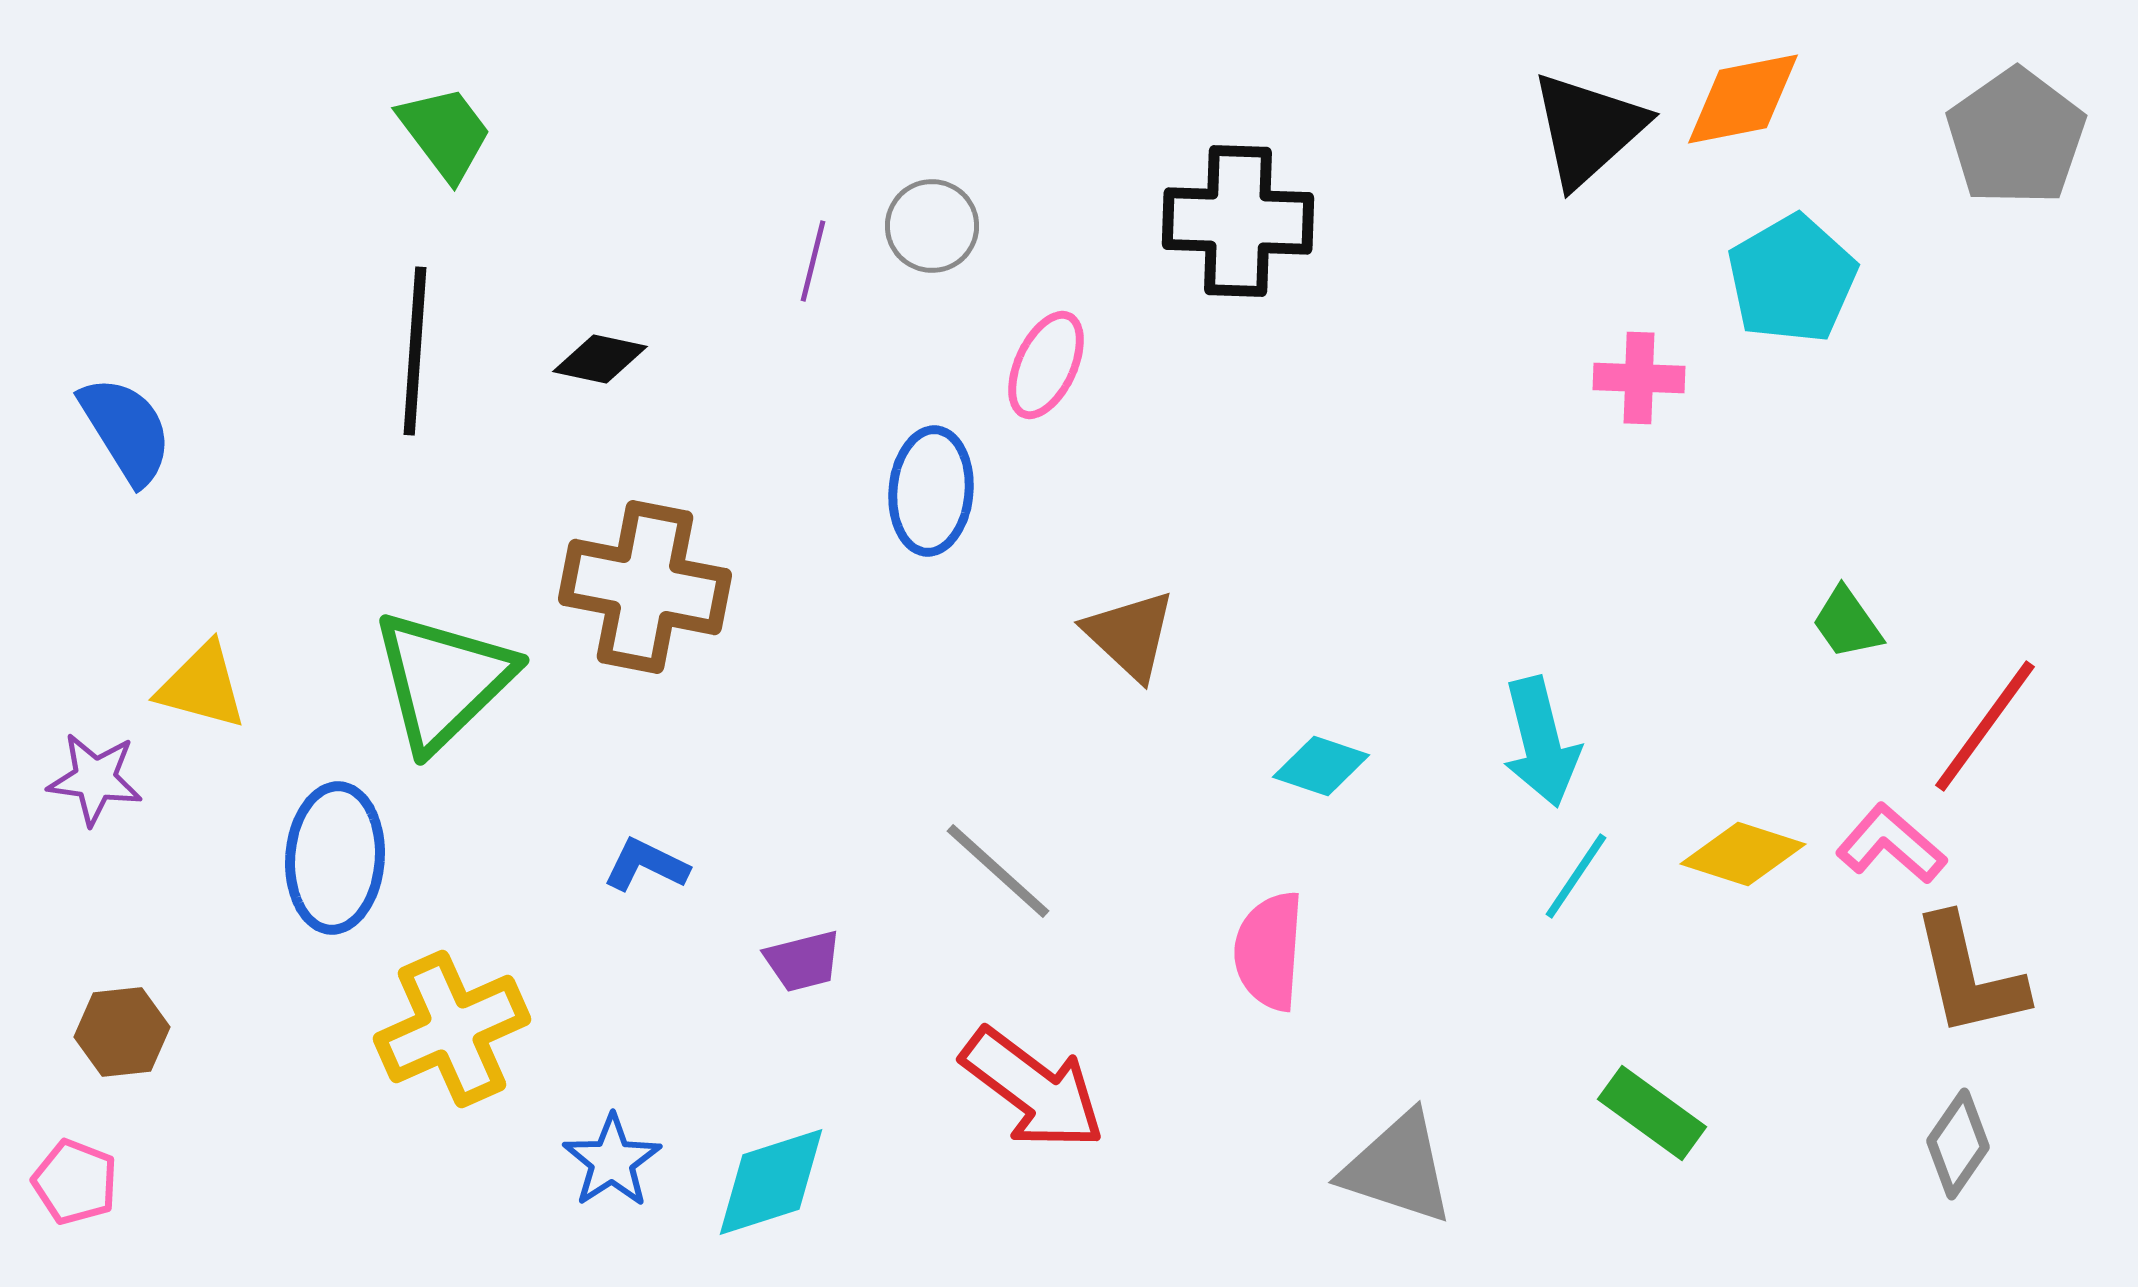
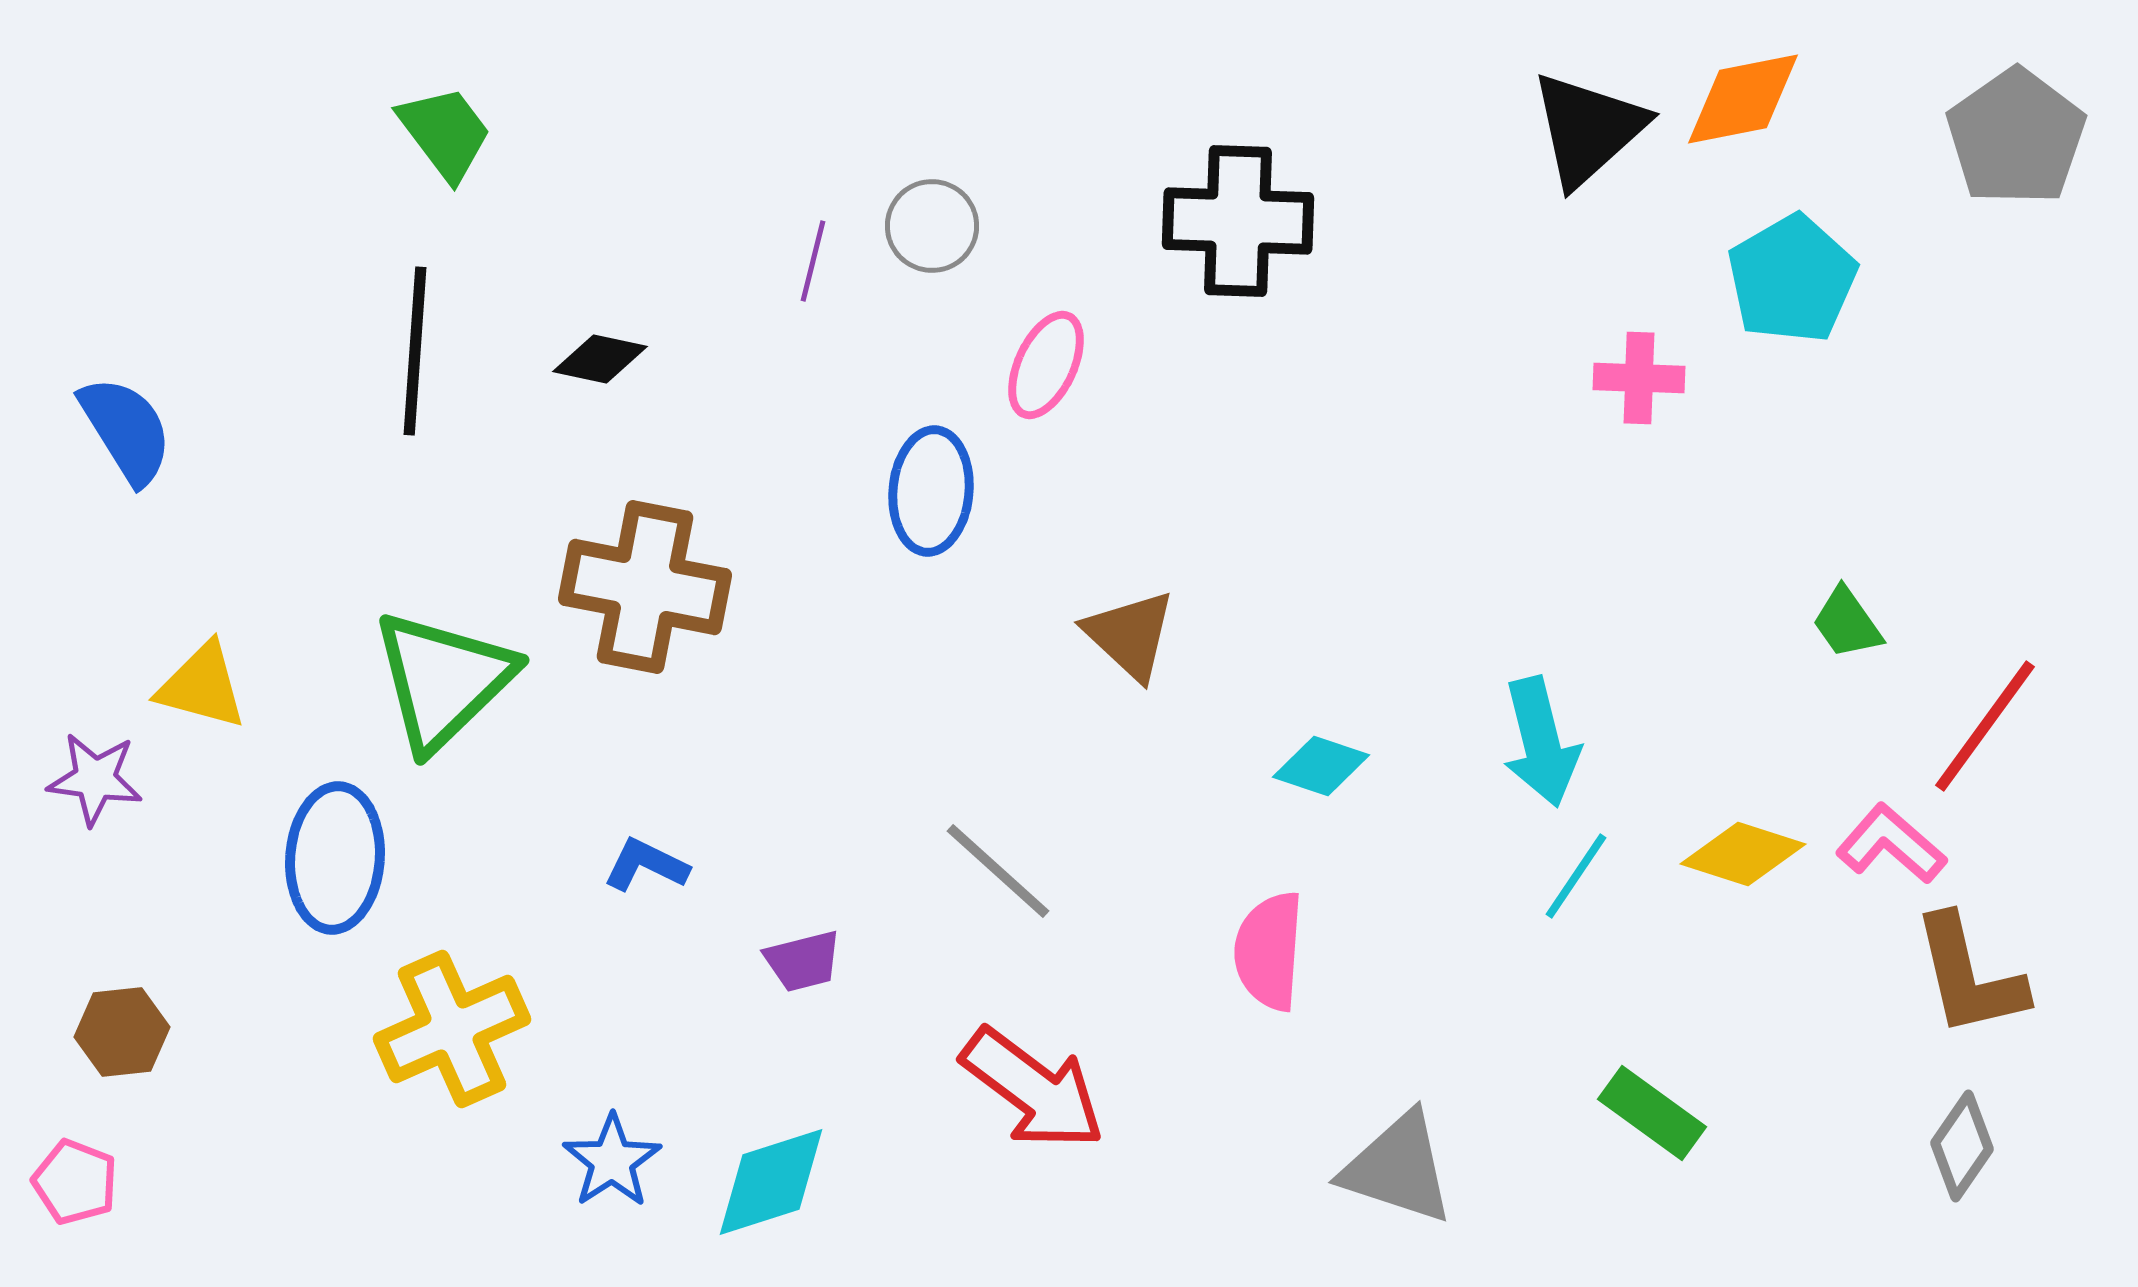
gray diamond at (1958, 1144): moved 4 px right, 2 px down
